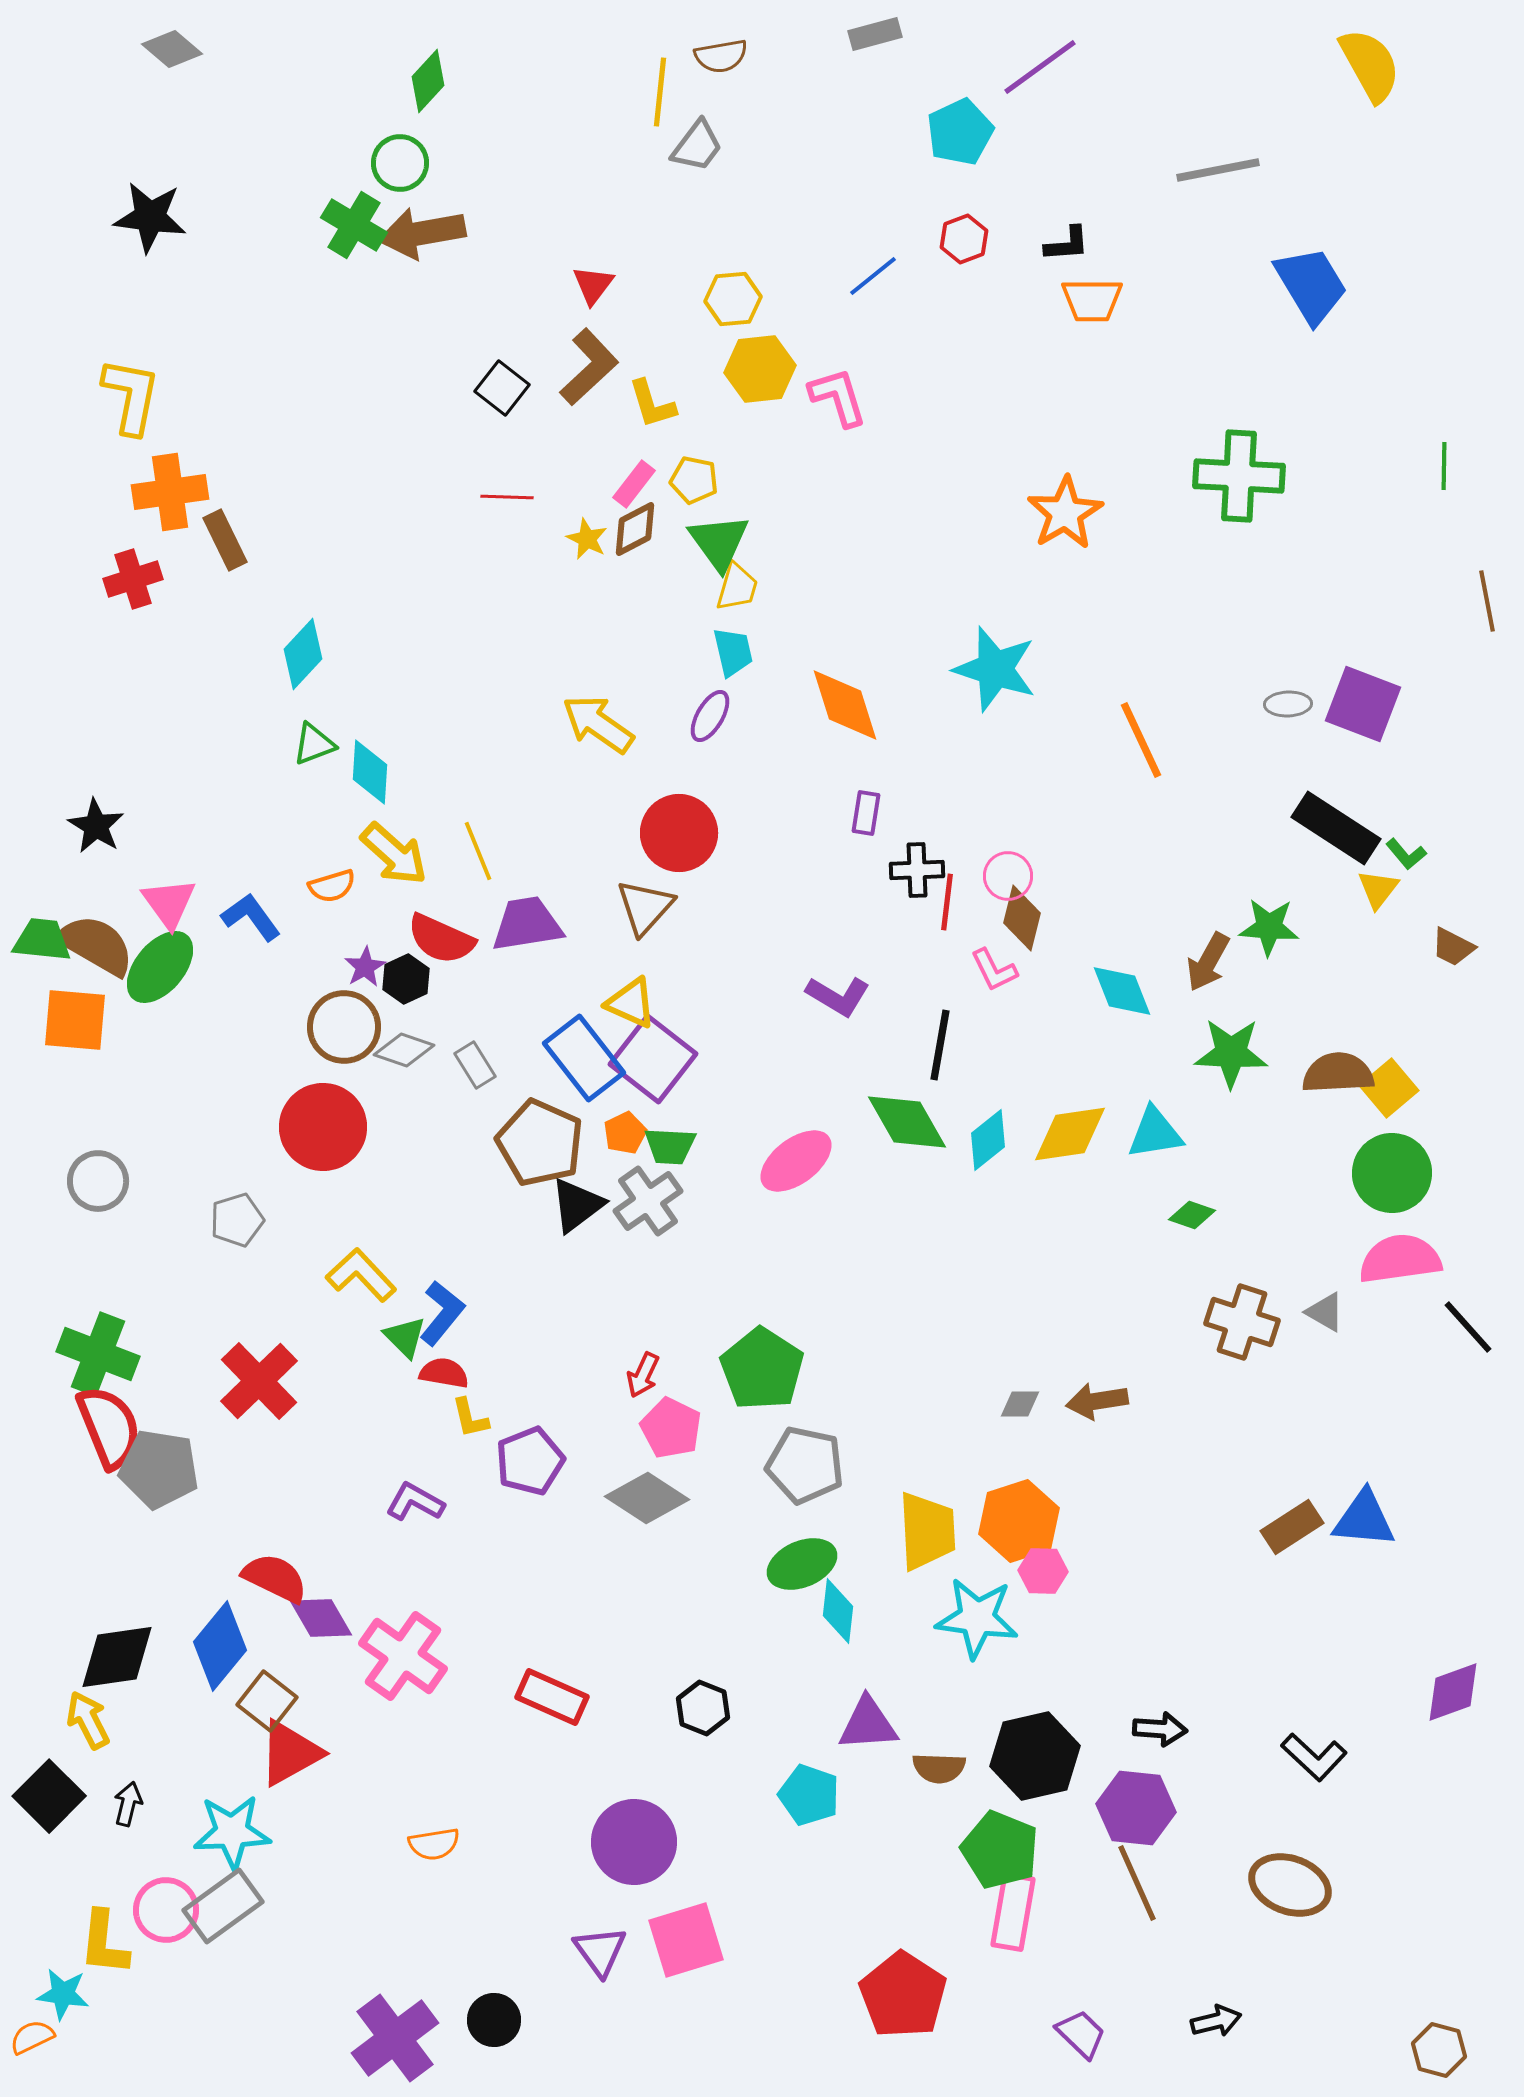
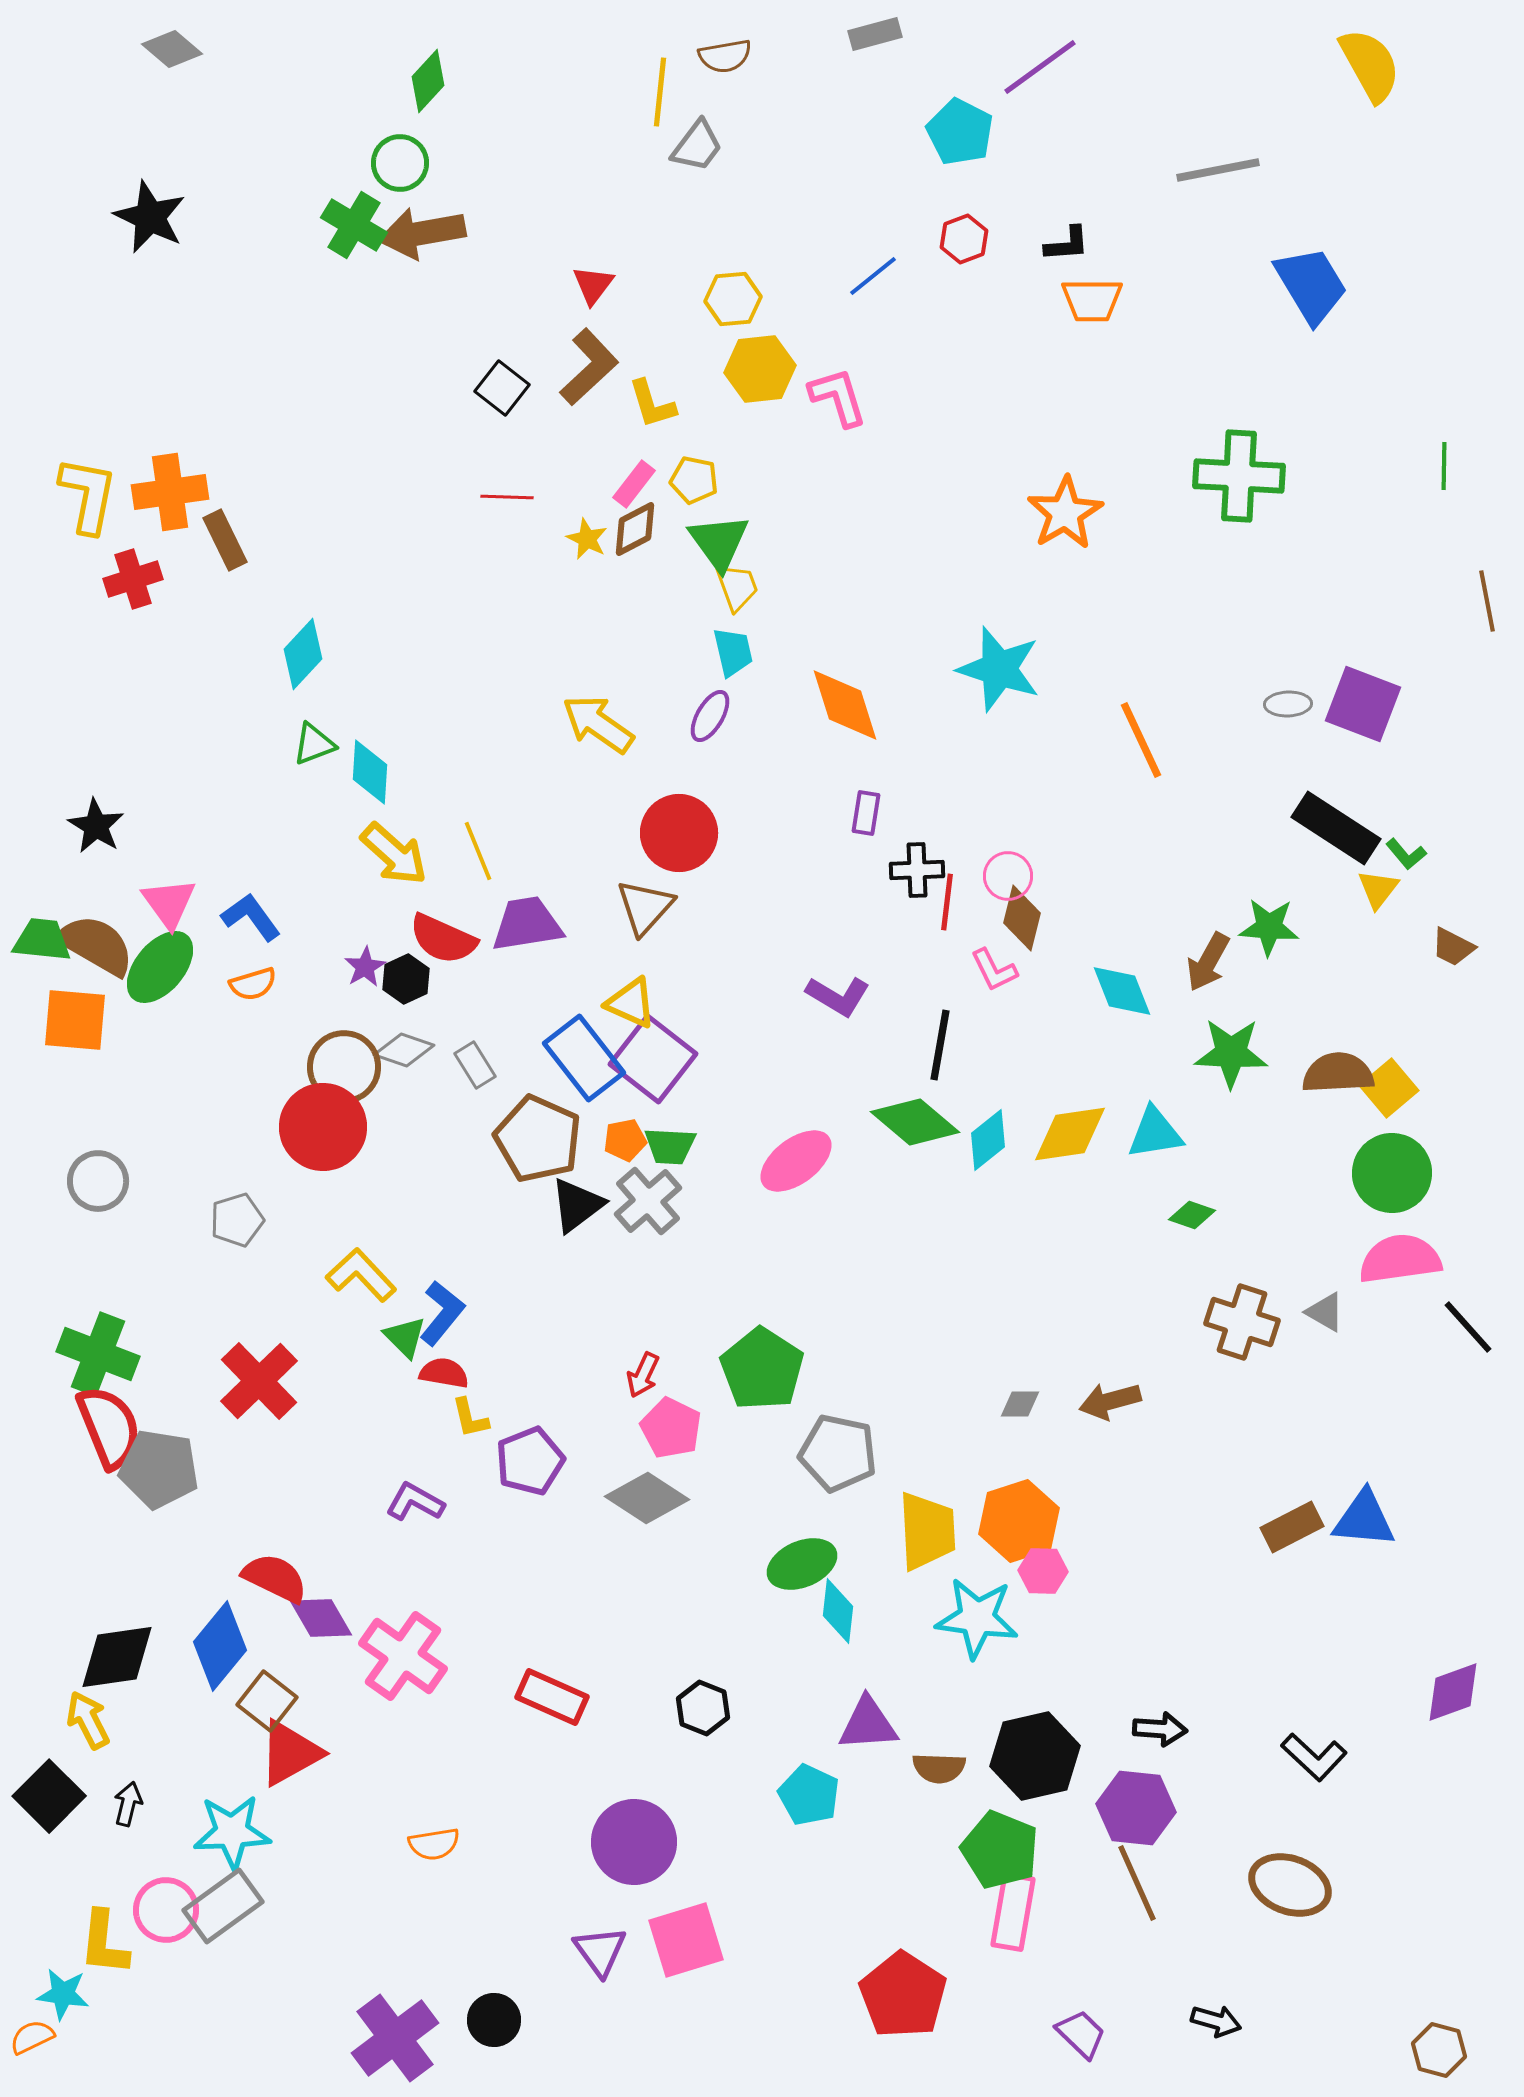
brown semicircle at (721, 56): moved 4 px right
cyan pentagon at (960, 132): rotated 20 degrees counterclockwise
black star at (150, 217): rotated 18 degrees clockwise
yellow L-shape at (131, 396): moved 43 px left, 99 px down
yellow trapezoid at (737, 587): rotated 36 degrees counterclockwise
cyan star at (995, 669): moved 4 px right
orange semicircle at (332, 886): moved 79 px left, 98 px down
red semicircle at (441, 939): moved 2 px right
brown circle at (344, 1027): moved 40 px down
green diamond at (907, 1122): moved 8 px right; rotated 20 degrees counterclockwise
orange pentagon at (625, 1133): moved 7 px down; rotated 15 degrees clockwise
brown pentagon at (540, 1143): moved 2 px left, 4 px up
gray cross at (648, 1201): rotated 6 degrees counterclockwise
brown arrow at (1097, 1401): moved 13 px right; rotated 6 degrees counterclockwise
gray pentagon at (805, 1465): moved 33 px right, 12 px up
brown rectangle at (1292, 1527): rotated 6 degrees clockwise
cyan pentagon at (809, 1795): rotated 6 degrees clockwise
black arrow at (1216, 2021): rotated 30 degrees clockwise
